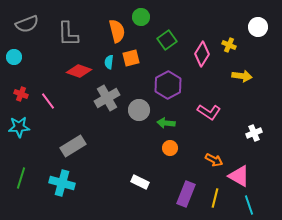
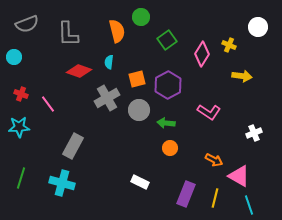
orange square: moved 6 px right, 21 px down
pink line: moved 3 px down
gray rectangle: rotated 30 degrees counterclockwise
